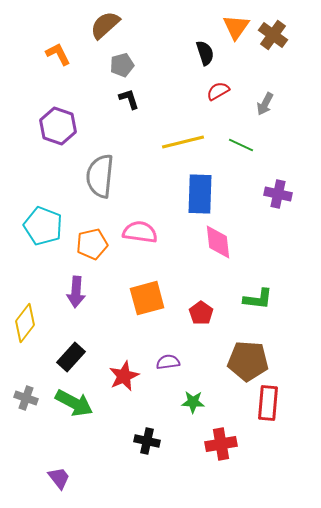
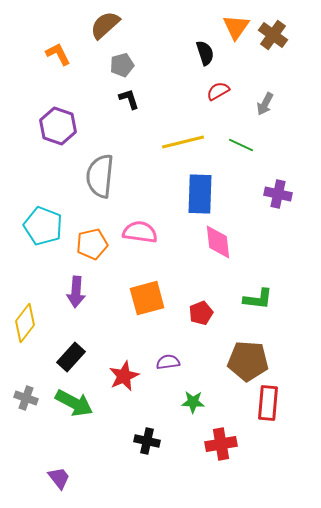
red pentagon: rotated 15 degrees clockwise
